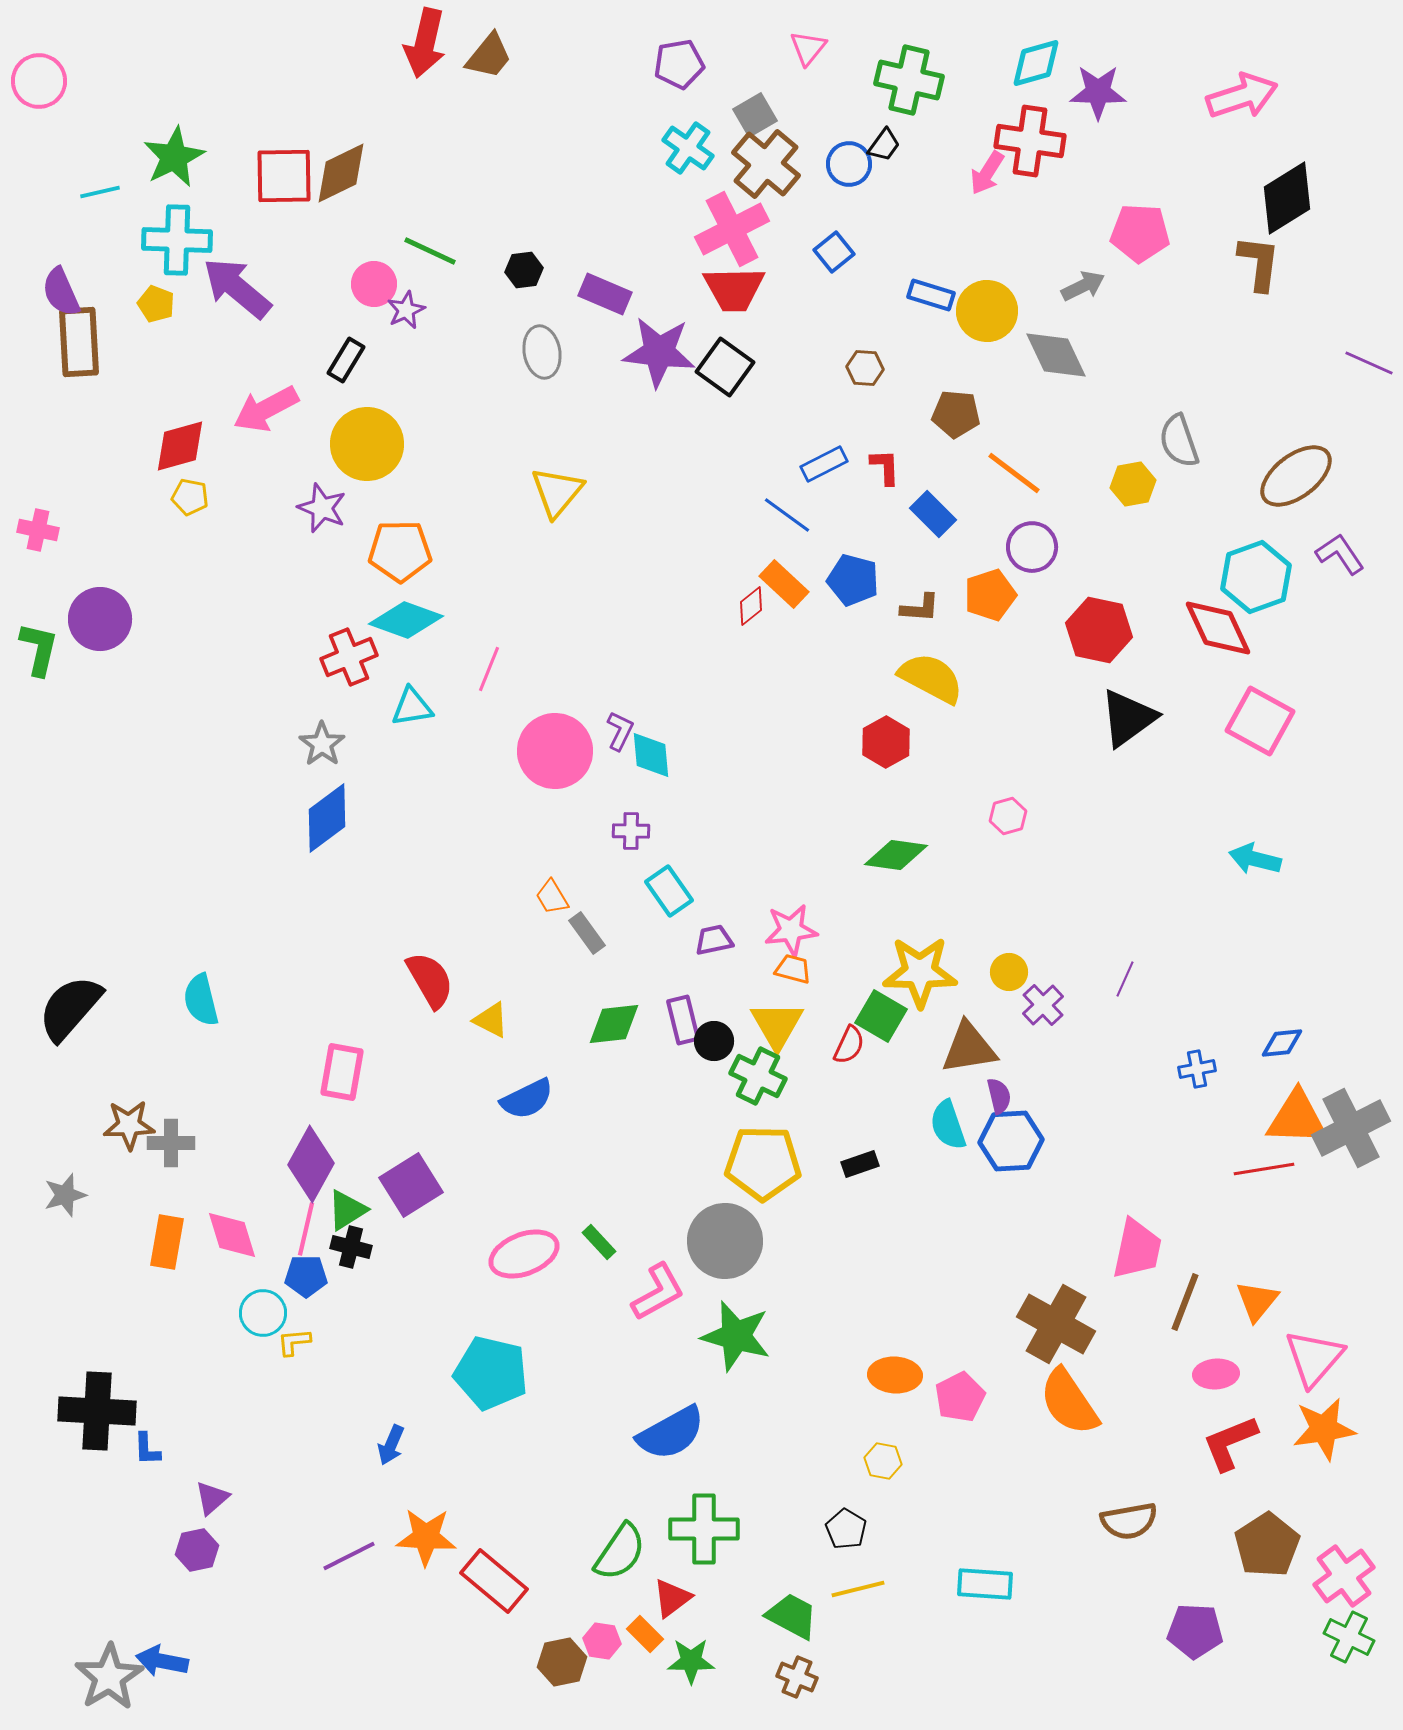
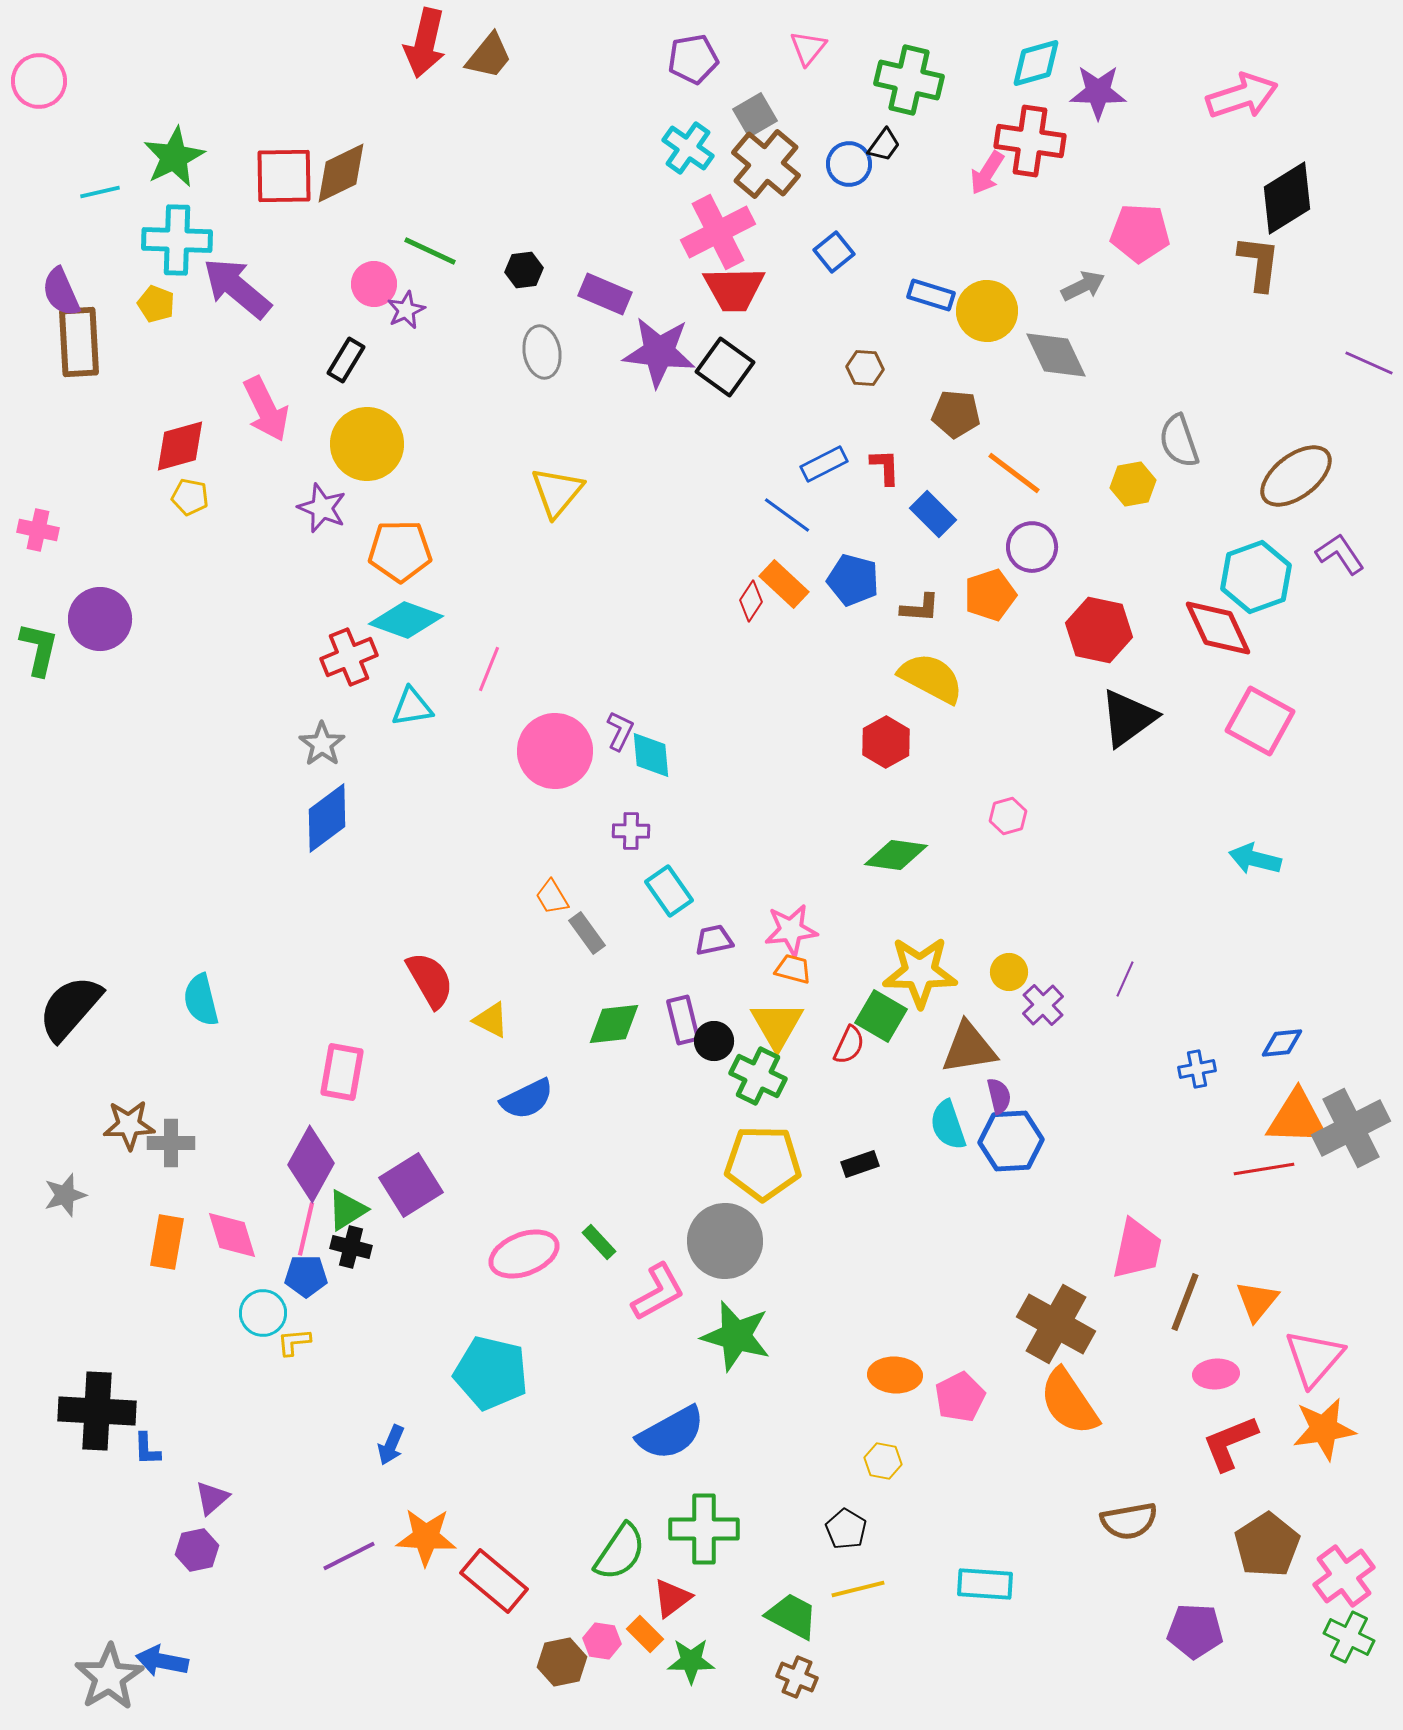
purple pentagon at (679, 64): moved 14 px right, 5 px up
pink cross at (732, 229): moved 14 px left, 3 px down
pink arrow at (266, 409): rotated 88 degrees counterclockwise
red diamond at (751, 606): moved 5 px up; rotated 18 degrees counterclockwise
